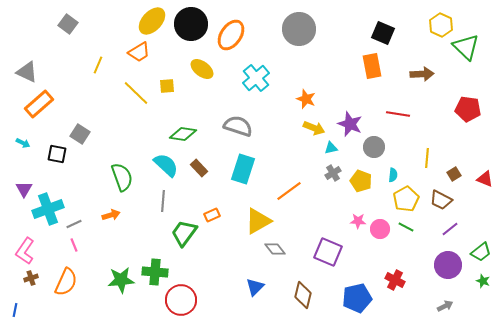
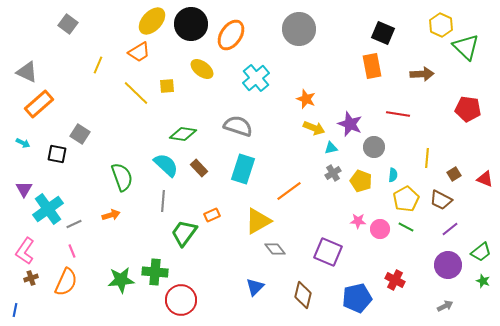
cyan cross at (48, 209): rotated 16 degrees counterclockwise
pink line at (74, 245): moved 2 px left, 6 px down
